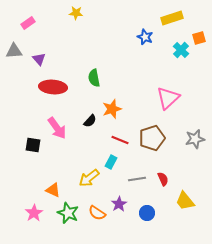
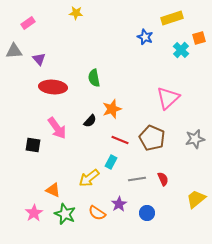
brown pentagon: rotated 30 degrees counterclockwise
yellow trapezoid: moved 11 px right, 2 px up; rotated 90 degrees clockwise
green star: moved 3 px left, 1 px down
